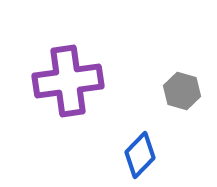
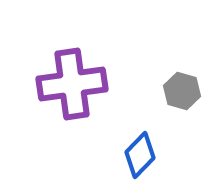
purple cross: moved 4 px right, 3 px down
